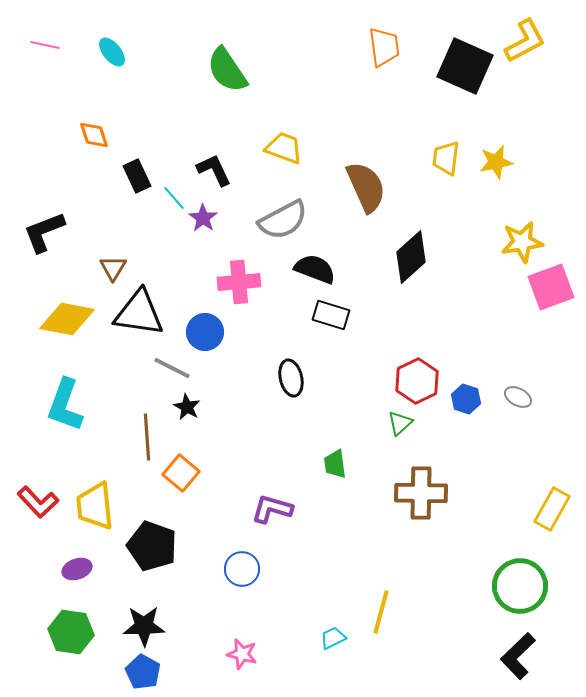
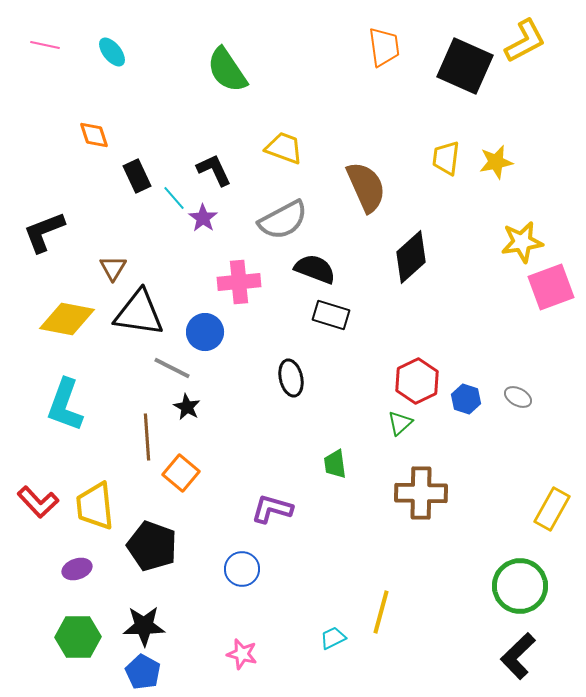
green hexagon at (71, 632): moved 7 px right, 5 px down; rotated 9 degrees counterclockwise
